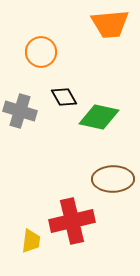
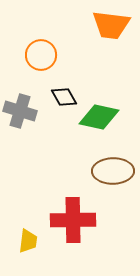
orange trapezoid: moved 1 px right, 1 px down; rotated 12 degrees clockwise
orange circle: moved 3 px down
brown ellipse: moved 8 px up
red cross: moved 1 px right, 1 px up; rotated 12 degrees clockwise
yellow trapezoid: moved 3 px left
